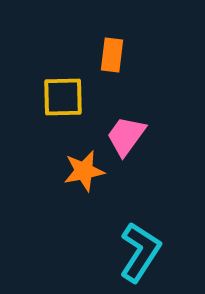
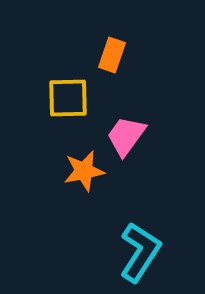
orange rectangle: rotated 12 degrees clockwise
yellow square: moved 5 px right, 1 px down
